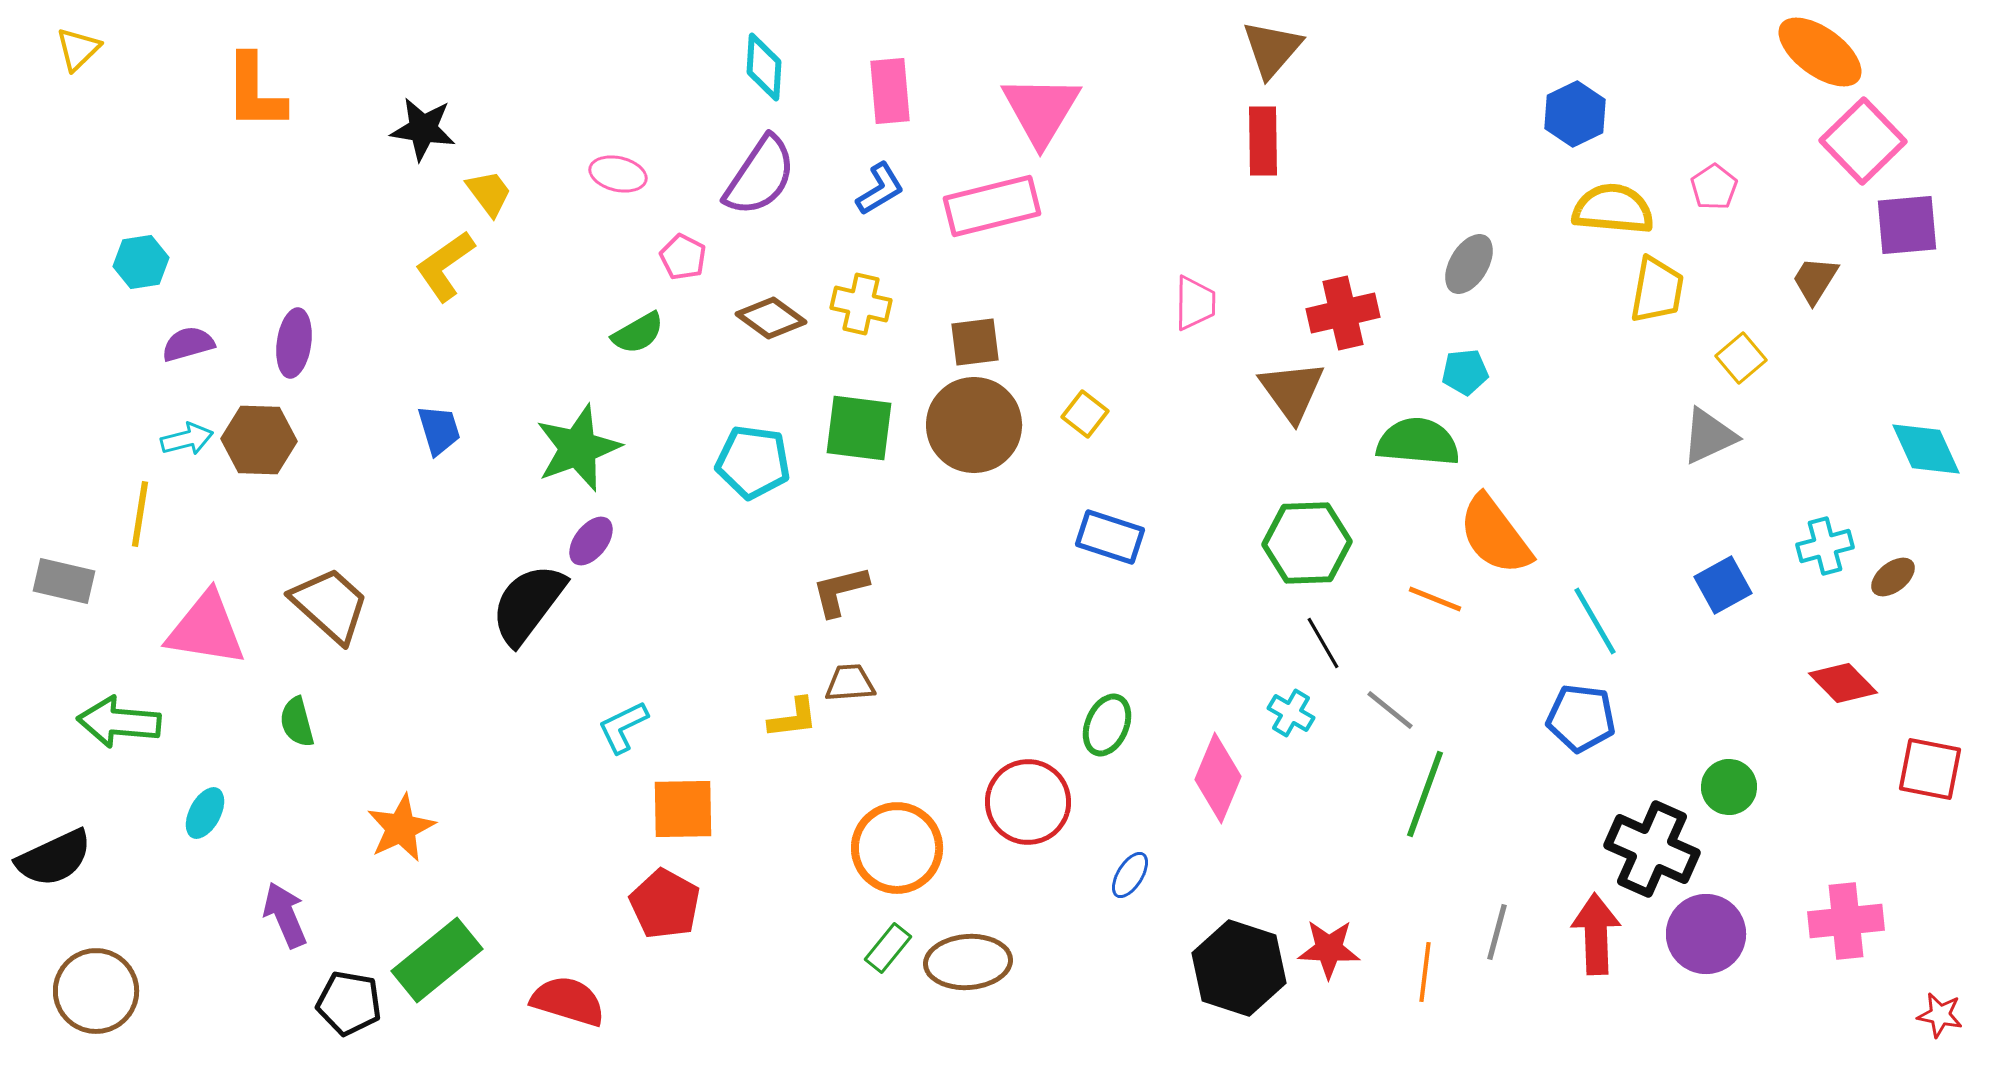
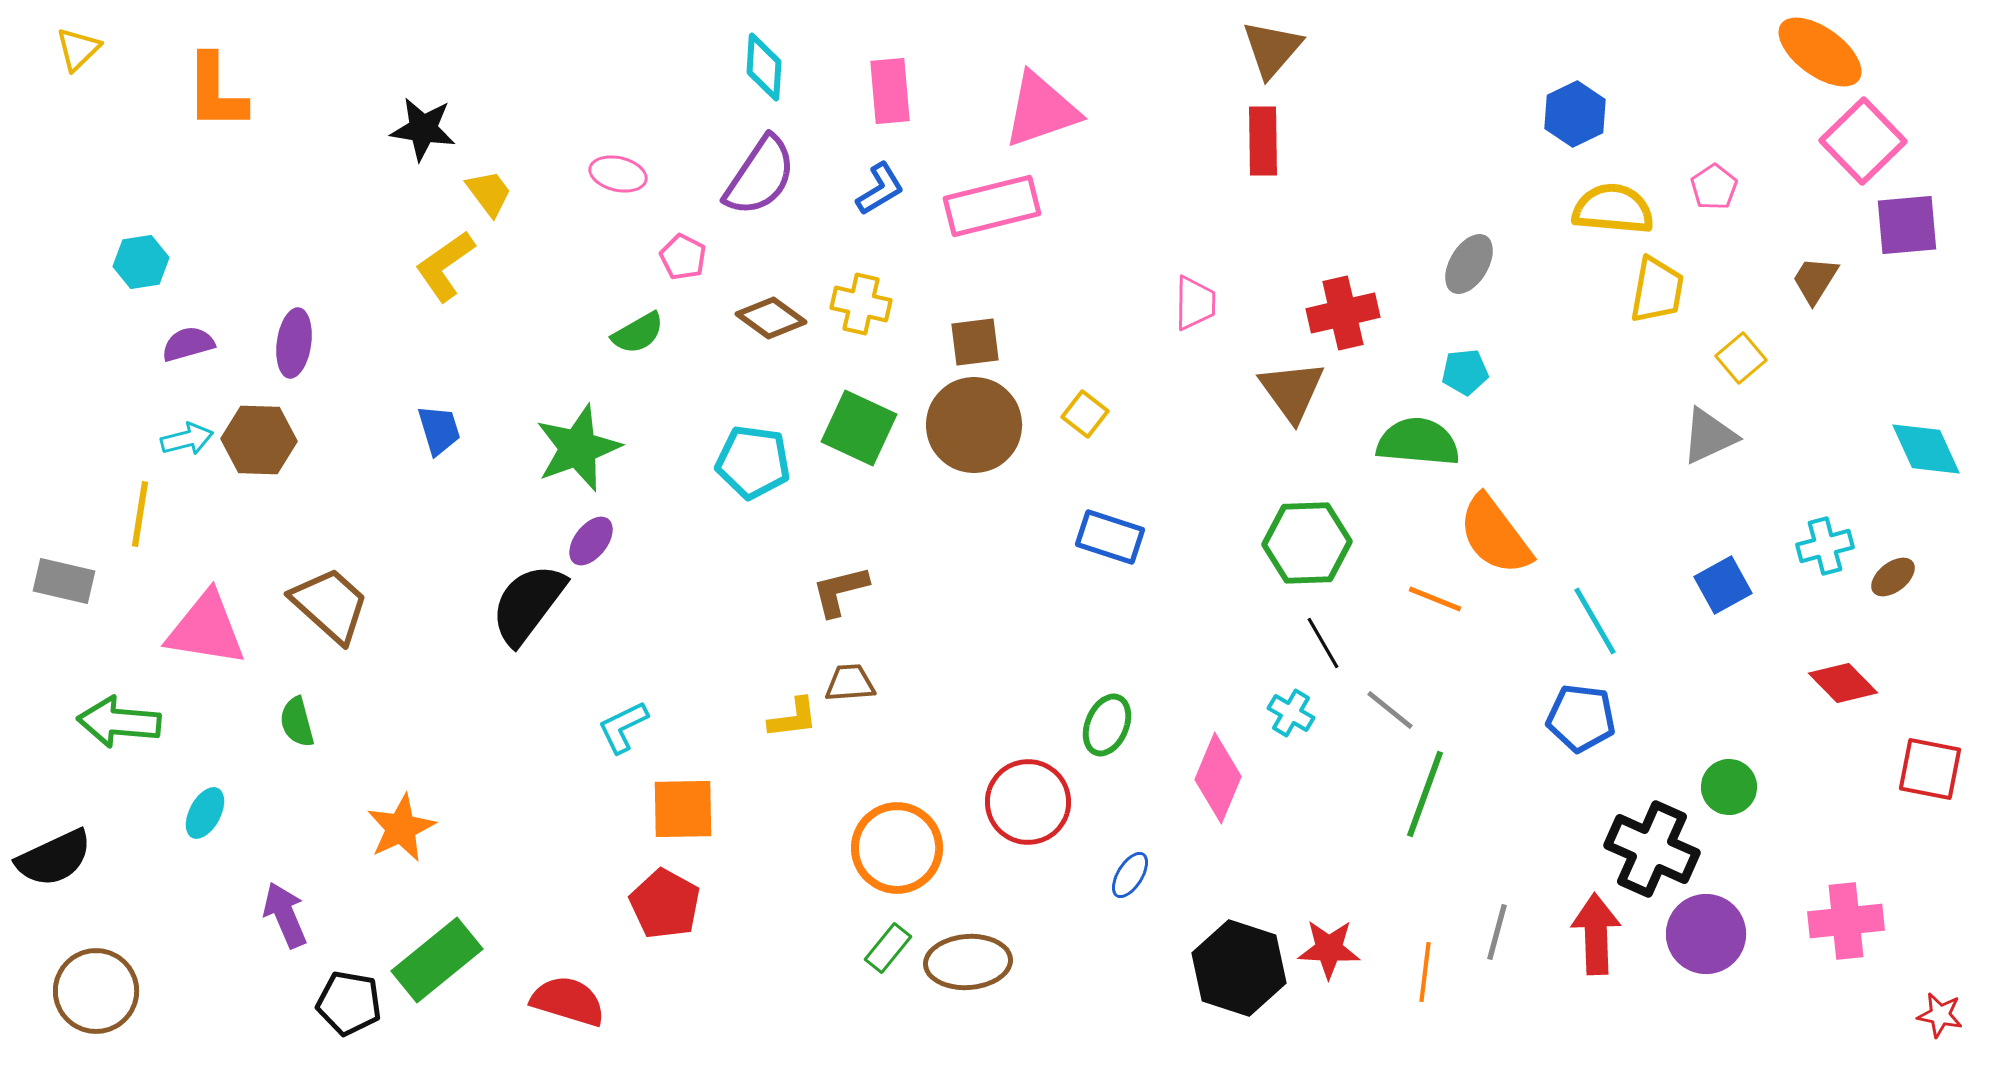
orange L-shape at (255, 92): moved 39 px left
pink triangle at (1041, 110): rotated 40 degrees clockwise
green square at (859, 428): rotated 18 degrees clockwise
